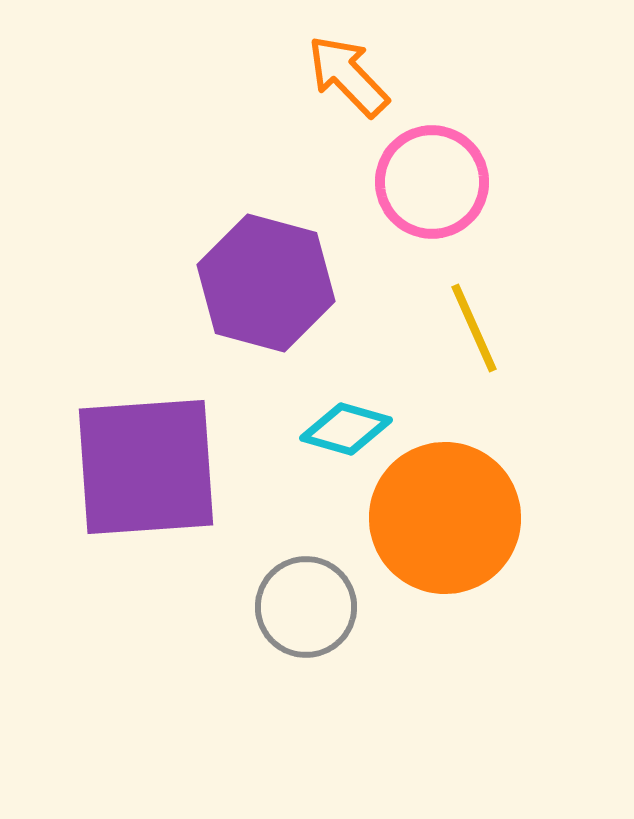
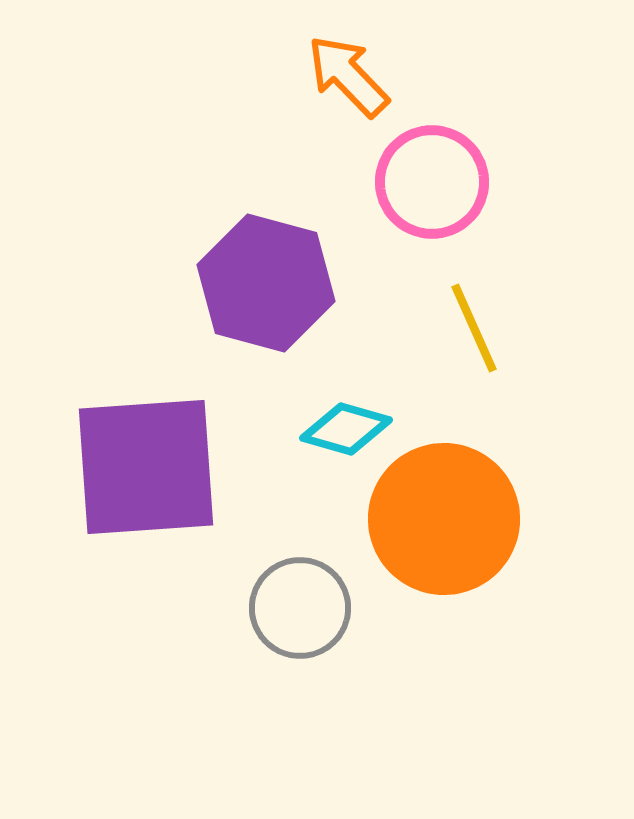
orange circle: moved 1 px left, 1 px down
gray circle: moved 6 px left, 1 px down
